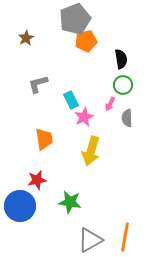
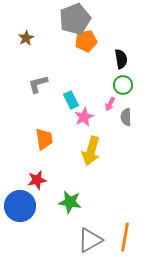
gray semicircle: moved 1 px left, 1 px up
